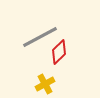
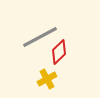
yellow cross: moved 2 px right, 5 px up
